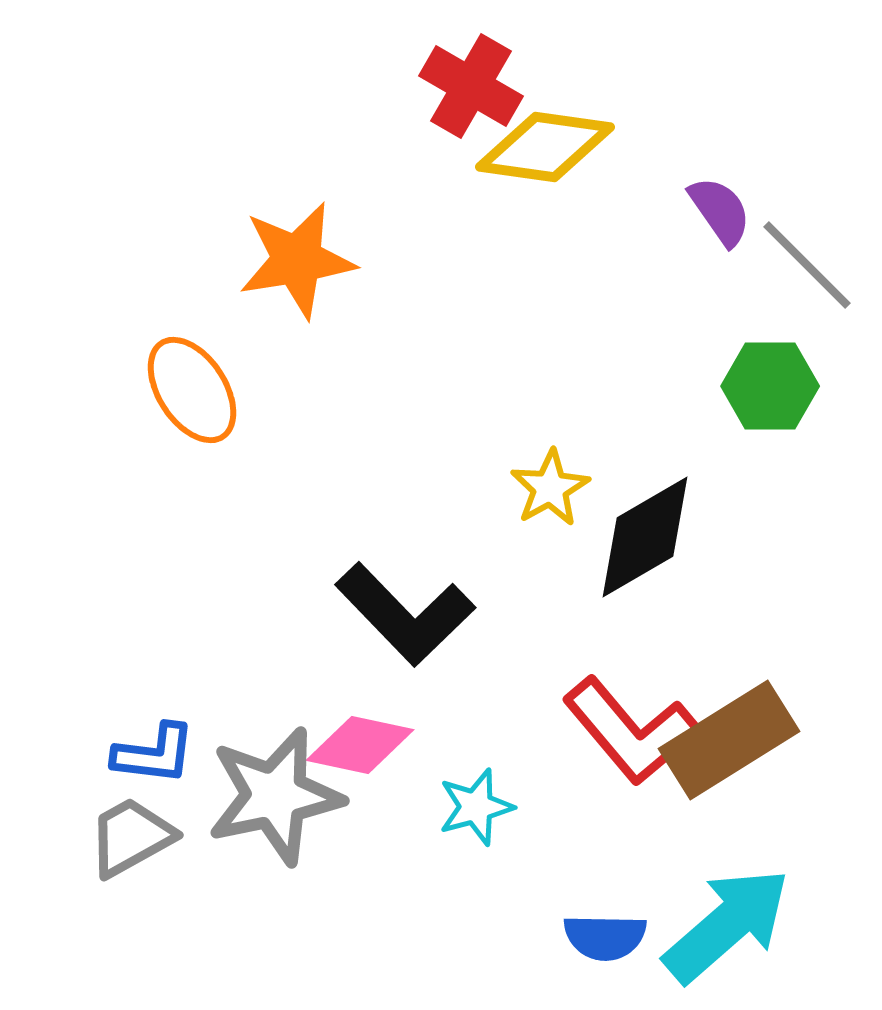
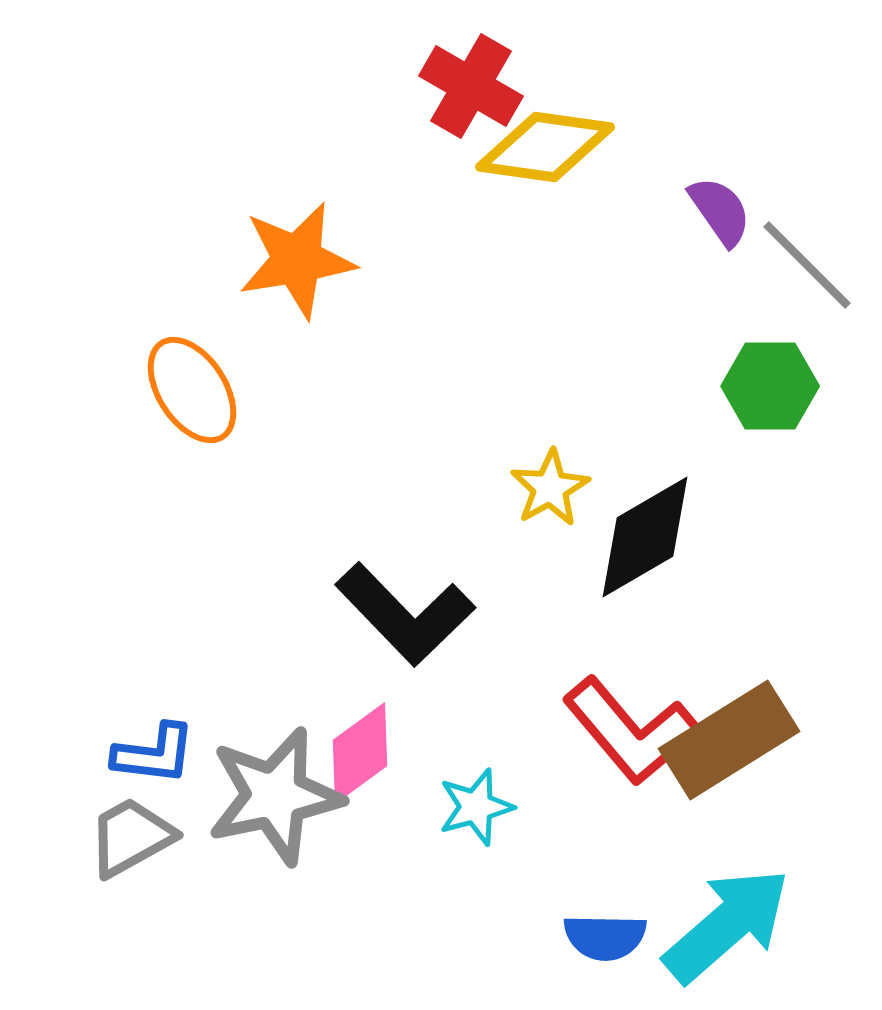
pink diamond: moved 8 px down; rotated 48 degrees counterclockwise
